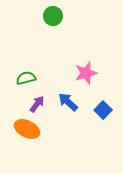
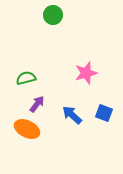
green circle: moved 1 px up
blue arrow: moved 4 px right, 13 px down
blue square: moved 1 px right, 3 px down; rotated 24 degrees counterclockwise
